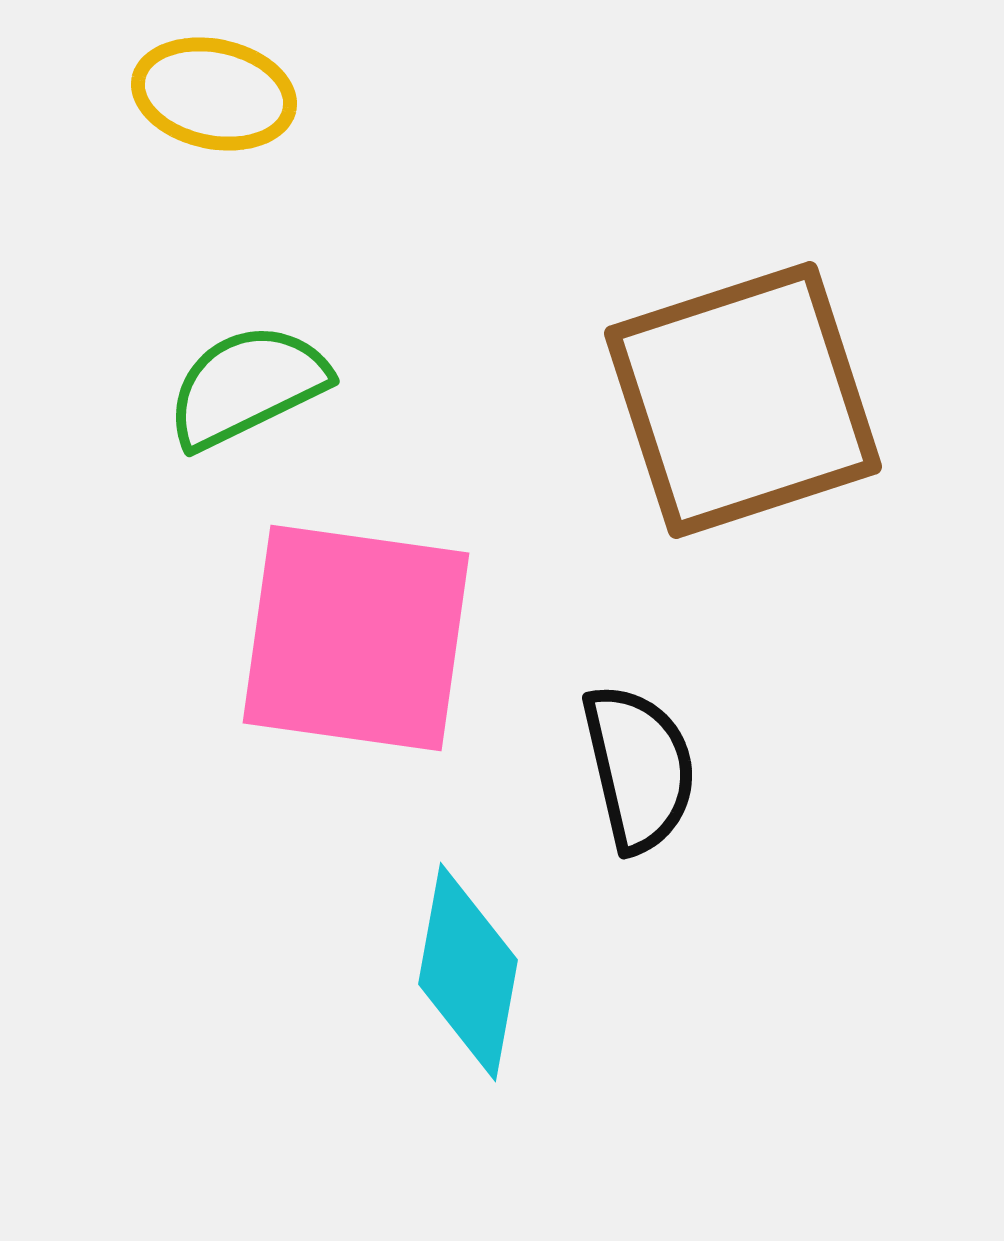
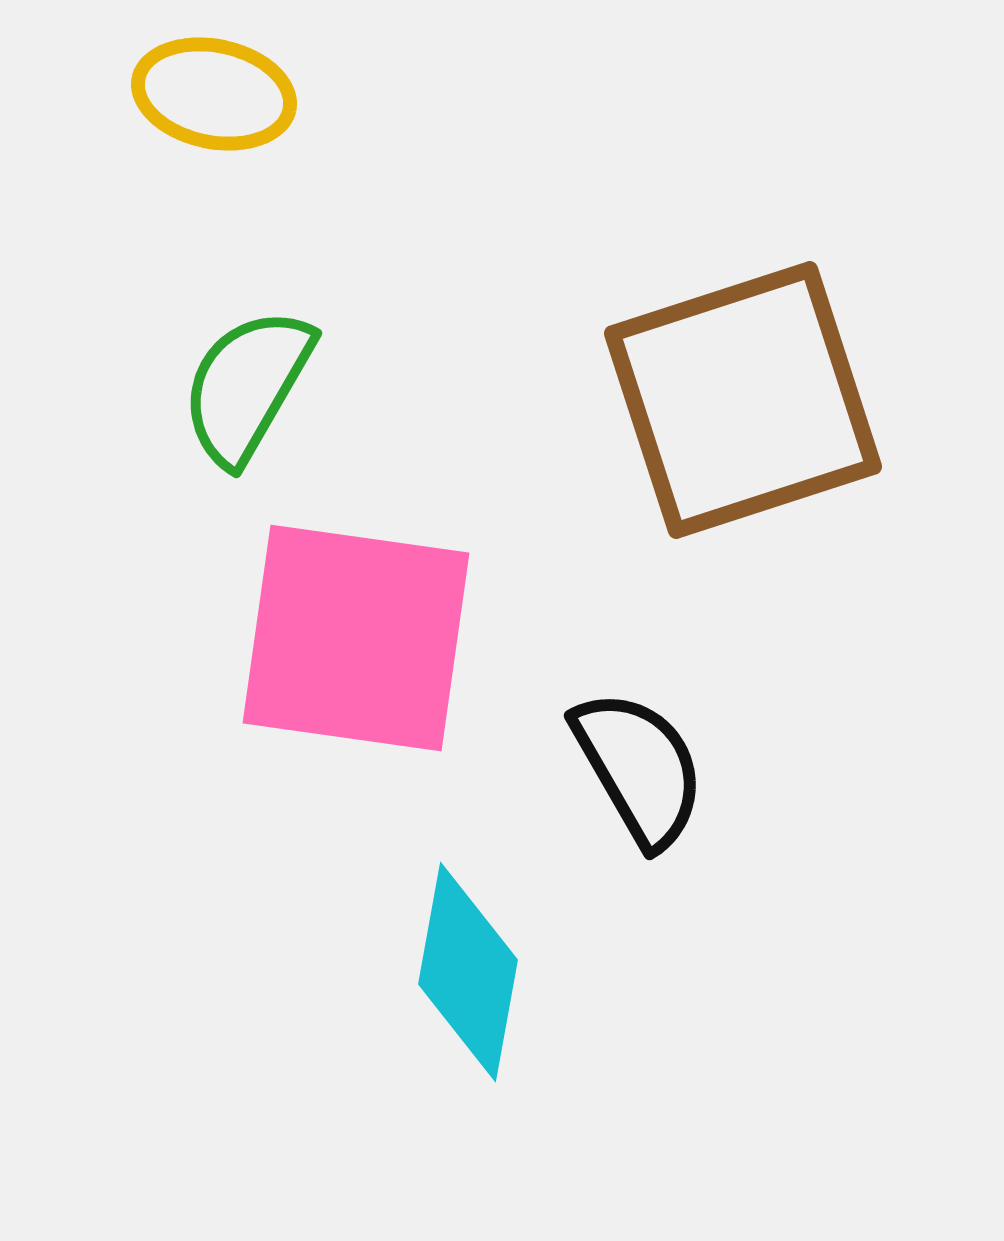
green semicircle: rotated 34 degrees counterclockwise
black semicircle: rotated 17 degrees counterclockwise
